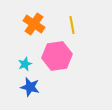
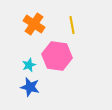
pink hexagon: rotated 16 degrees clockwise
cyan star: moved 4 px right, 1 px down
